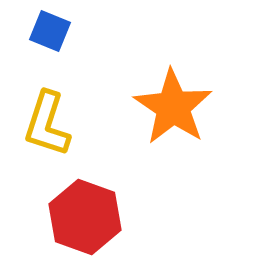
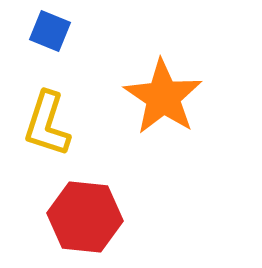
orange star: moved 10 px left, 10 px up
red hexagon: rotated 14 degrees counterclockwise
